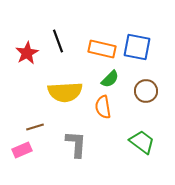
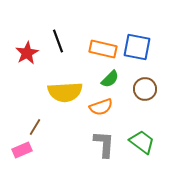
orange rectangle: moved 1 px right
brown circle: moved 1 px left, 2 px up
orange semicircle: moved 2 px left; rotated 100 degrees counterclockwise
brown line: rotated 42 degrees counterclockwise
gray L-shape: moved 28 px right
